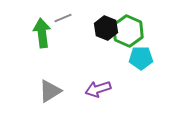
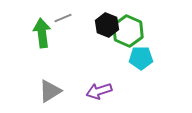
black hexagon: moved 1 px right, 3 px up
purple arrow: moved 1 px right, 2 px down
